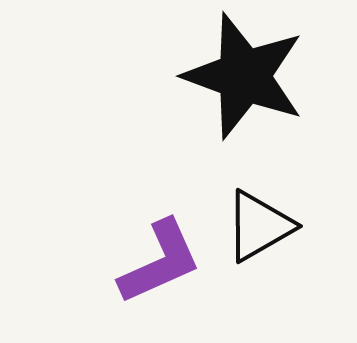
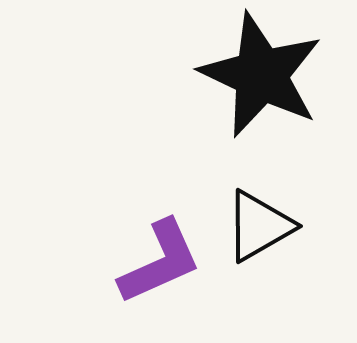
black star: moved 17 px right, 1 px up; rotated 5 degrees clockwise
